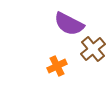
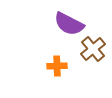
orange cross: rotated 24 degrees clockwise
